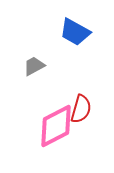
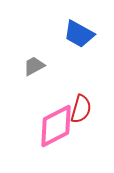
blue trapezoid: moved 4 px right, 2 px down
